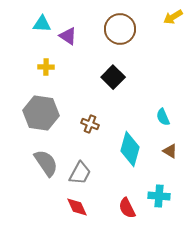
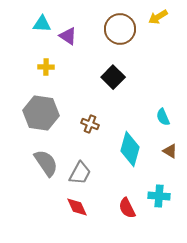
yellow arrow: moved 15 px left
